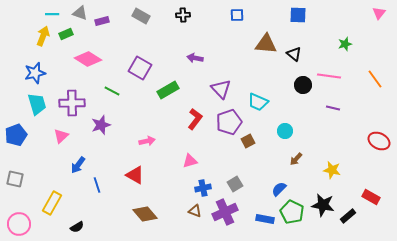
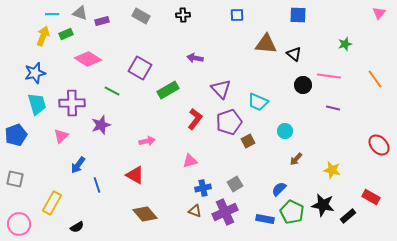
red ellipse at (379, 141): moved 4 px down; rotated 20 degrees clockwise
